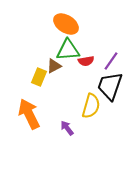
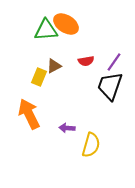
green triangle: moved 22 px left, 20 px up
purple line: moved 3 px right, 1 px down
yellow semicircle: moved 39 px down
purple arrow: rotated 49 degrees counterclockwise
